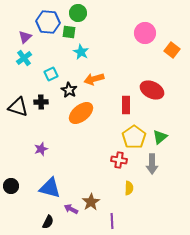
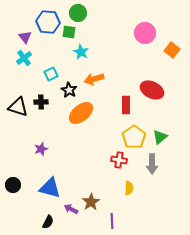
purple triangle: rotated 24 degrees counterclockwise
black circle: moved 2 px right, 1 px up
